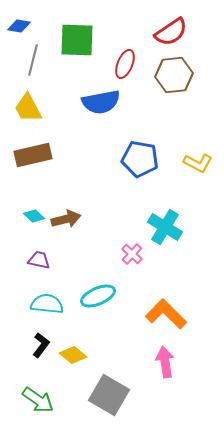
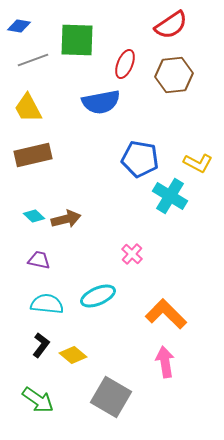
red semicircle: moved 7 px up
gray line: rotated 56 degrees clockwise
cyan cross: moved 5 px right, 31 px up
gray square: moved 2 px right, 2 px down
